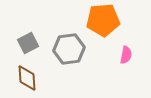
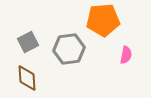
gray square: moved 1 px up
